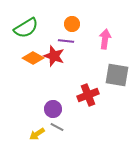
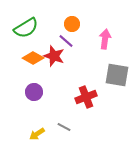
purple line: rotated 35 degrees clockwise
red cross: moved 2 px left, 2 px down
purple circle: moved 19 px left, 17 px up
gray line: moved 7 px right
